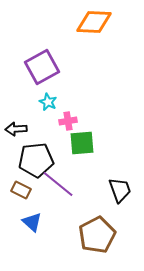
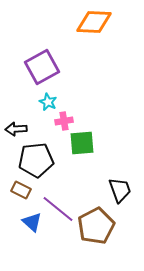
pink cross: moved 4 px left
purple line: moved 25 px down
brown pentagon: moved 1 px left, 9 px up
